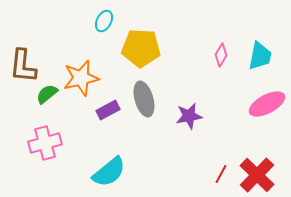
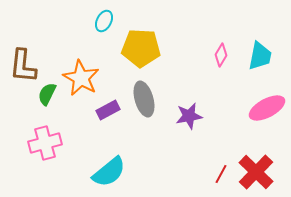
orange star: rotated 30 degrees counterclockwise
green semicircle: rotated 25 degrees counterclockwise
pink ellipse: moved 4 px down
red cross: moved 1 px left, 3 px up
